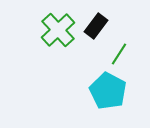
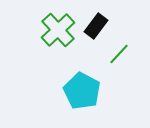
green line: rotated 10 degrees clockwise
cyan pentagon: moved 26 px left
